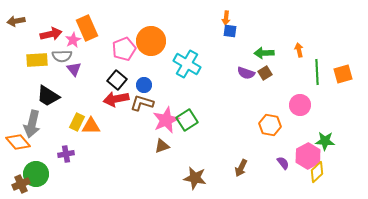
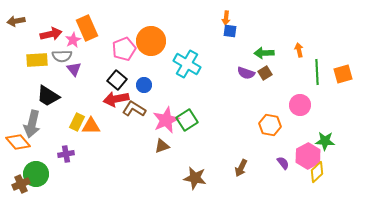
brown L-shape at (142, 103): moved 8 px left, 6 px down; rotated 15 degrees clockwise
